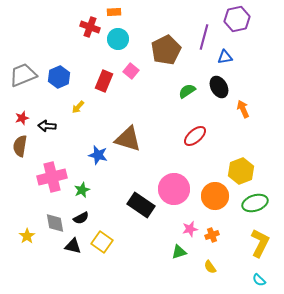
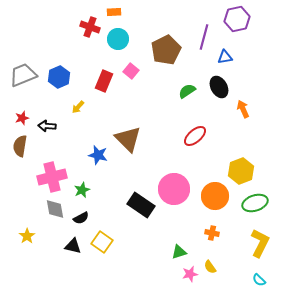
brown triangle: rotated 28 degrees clockwise
gray diamond: moved 14 px up
pink star: moved 45 px down
orange cross: moved 2 px up; rotated 32 degrees clockwise
